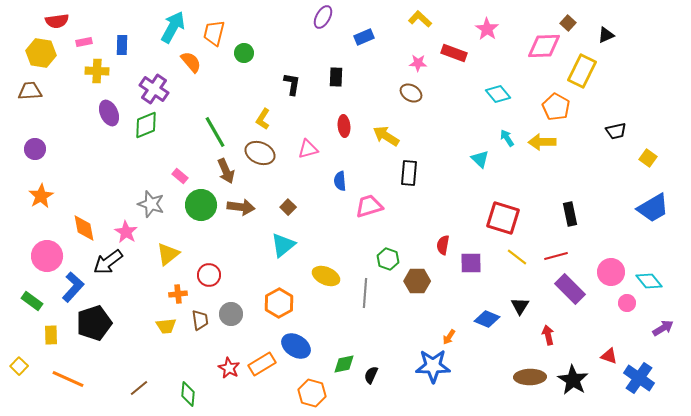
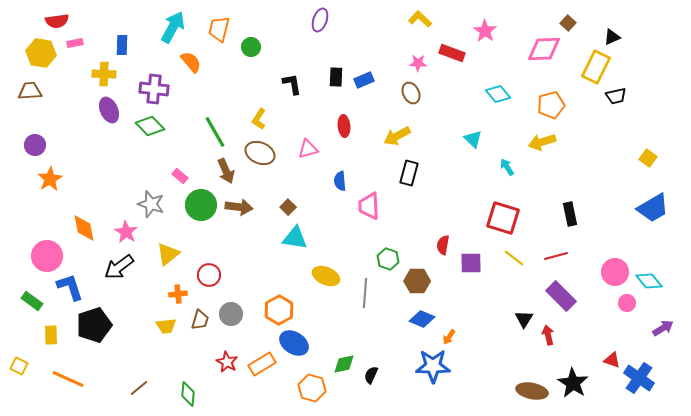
purple ellipse at (323, 17): moved 3 px left, 3 px down; rotated 10 degrees counterclockwise
pink star at (487, 29): moved 2 px left, 2 px down
orange trapezoid at (214, 33): moved 5 px right, 4 px up
black triangle at (606, 35): moved 6 px right, 2 px down
blue rectangle at (364, 37): moved 43 px down
pink rectangle at (84, 42): moved 9 px left, 1 px down
pink diamond at (544, 46): moved 3 px down
green circle at (244, 53): moved 7 px right, 6 px up
red rectangle at (454, 53): moved 2 px left
yellow cross at (97, 71): moved 7 px right, 3 px down
yellow rectangle at (582, 71): moved 14 px right, 4 px up
black L-shape at (292, 84): rotated 20 degrees counterclockwise
purple cross at (154, 89): rotated 28 degrees counterclockwise
brown ellipse at (411, 93): rotated 35 degrees clockwise
orange pentagon at (556, 107): moved 5 px left, 2 px up; rotated 28 degrees clockwise
purple ellipse at (109, 113): moved 3 px up
yellow L-shape at (263, 119): moved 4 px left
green diamond at (146, 125): moved 4 px right, 1 px down; rotated 68 degrees clockwise
black trapezoid at (616, 131): moved 35 px up
yellow arrow at (386, 136): moved 11 px right; rotated 60 degrees counterclockwise
cyan arrow at (507, 138): moved 29 px down
yellow arrow at (542, 142): rotated 16 degrees counterclockwise
purple circle at (35, 149): moved 4 px up
cyan triangle at (480, 159): moved 7 px left, 20 px up
black rectangle at (409, 173): rotated 10 degrees clockwise
orange star at (41, 196): moved 9 px right, 17 px up
pink trapezoid at (369, 206): rotated 76 degrees counterclockwise
brown arrow at (241, 207): moved 2 px left
cyan triangle at (283, 245): moved 12 px right, 7 px up; rotated 48 degrees clockwise
yellow line at (517, 257): moved 3 px left, 1 px down
black arrow at (108, 262): moved 11 px right, 5 px down
pink circle at (611, 272): moved 4 px right
blue L-shape at (73, 287): moved 3 px left; rotated 60 degrees counterclockwise
purple rectangle at (570, 289): moved 9 px left, 7 px down
orange hexagon at (279, 303): moved 7 px down
black triangle at (520, 306): moved 4 px right, 13 px down
blue diamond at (487, 319): moved 65 px left
brown trapezoid at (200, 320): rotated 25 degrees clockwise
black pentagon at (94, 323): moved 2 px down
blue ellipse at (296, 346): moved 2 px left, 3 px up
red triangle at (609, 356): moved 3 px right, 4 px down
yellow square at (19, 366): rotated 18 degrees counterclockwise
red star at (229, 368): moved 2 px left, 6 px up
brown ellipse at (530, 377): moved 2 px right, 14 px down; rotated 12 degrees clockwise
black star at (573, 380): moved 3 px down
orange hexagon at (312, 393): moved 5 px up
